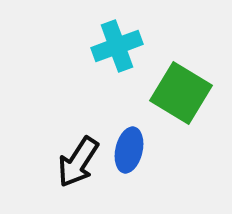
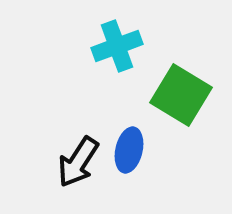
green square: moved 2 px down
